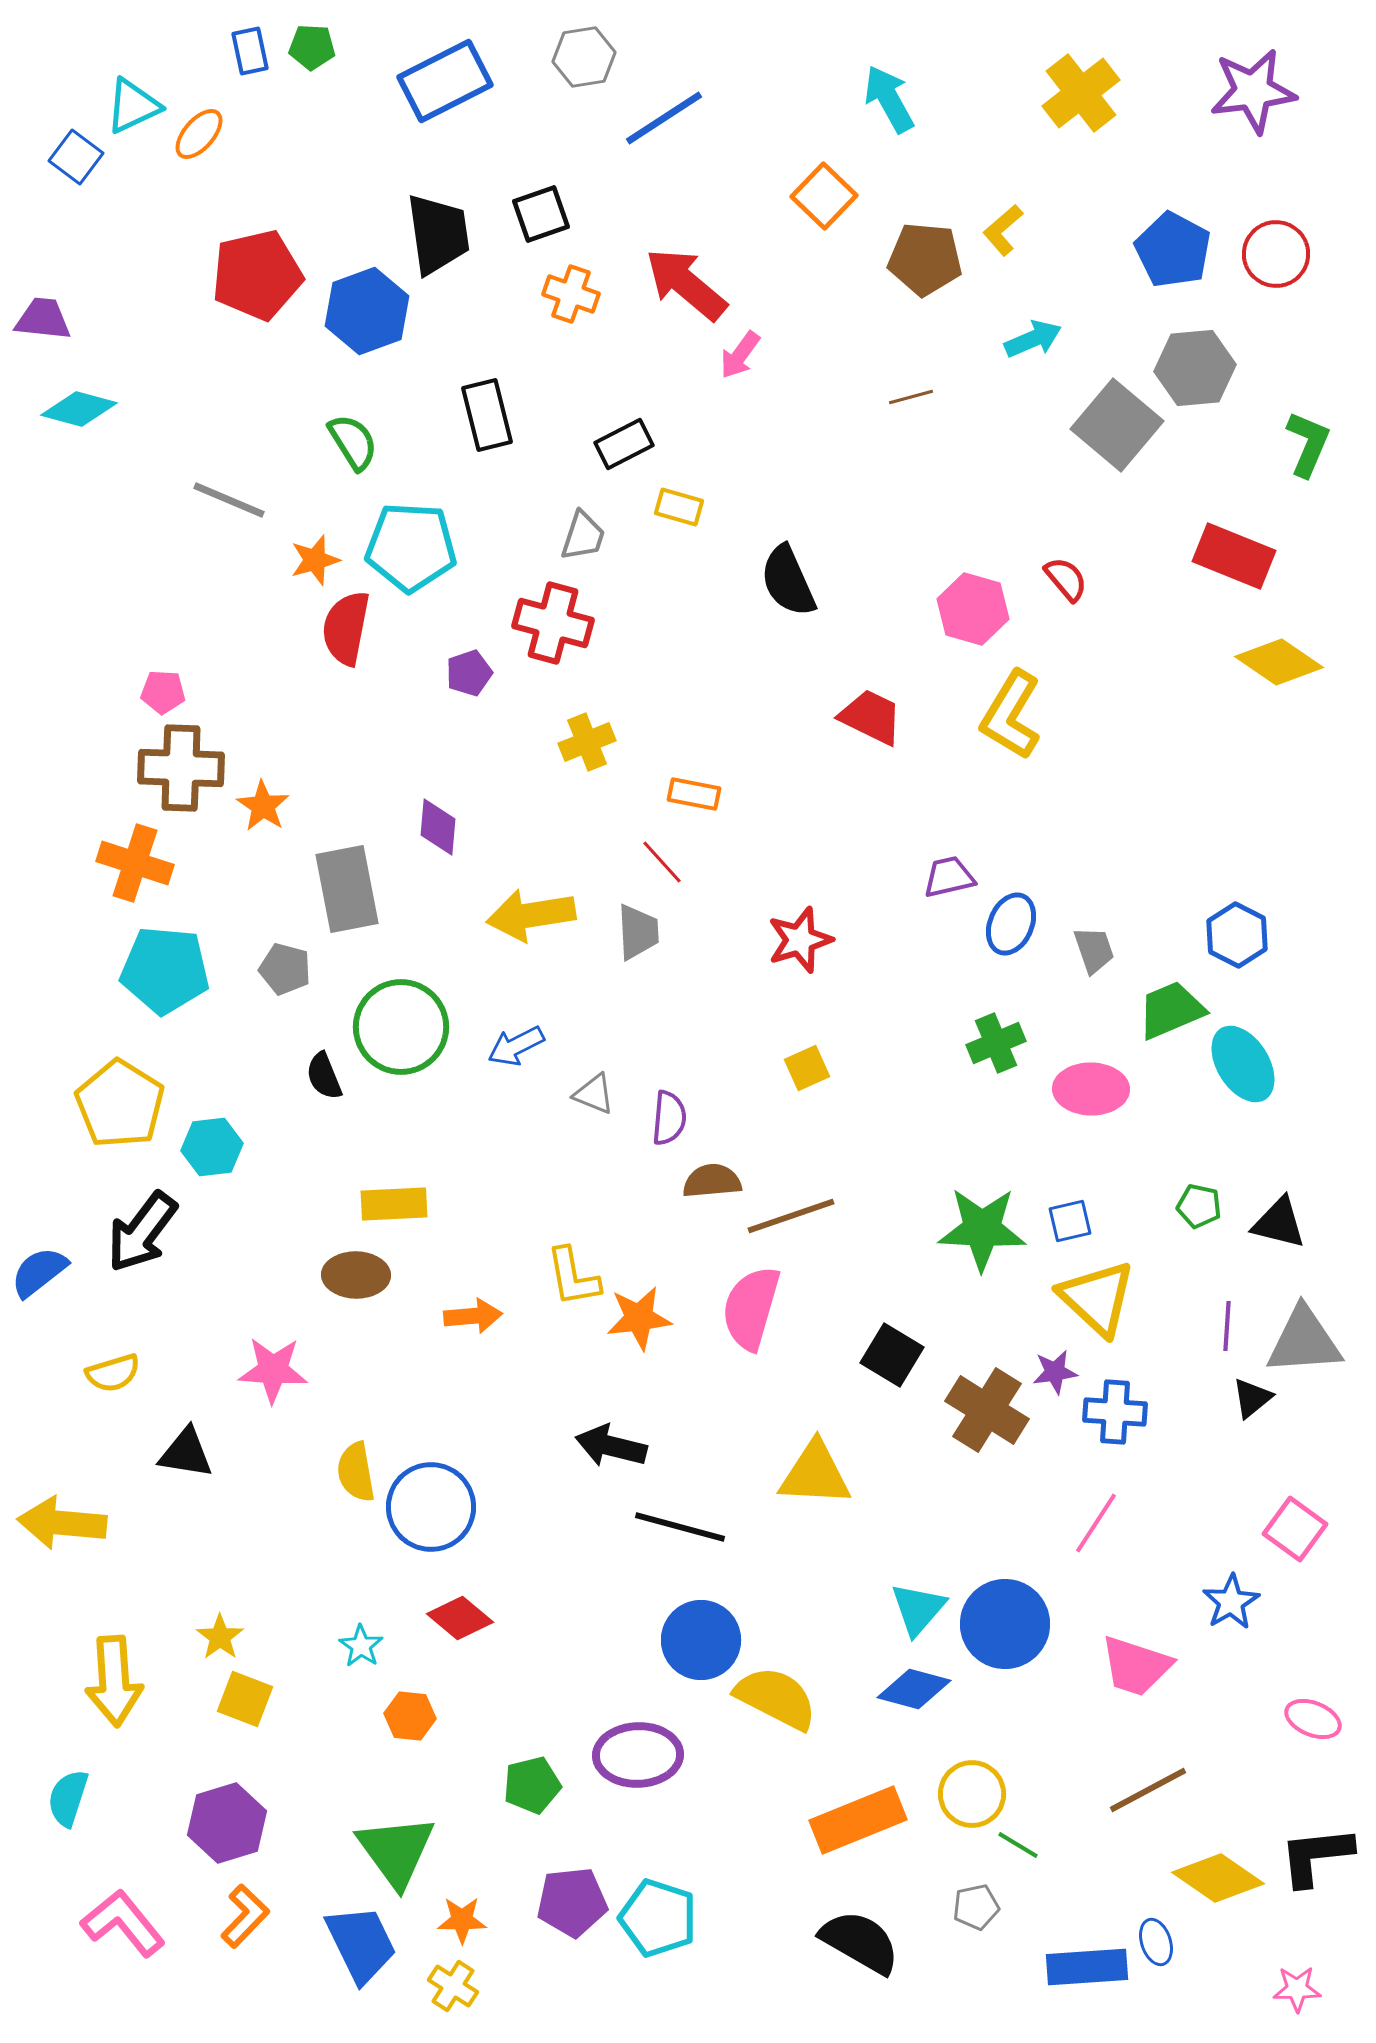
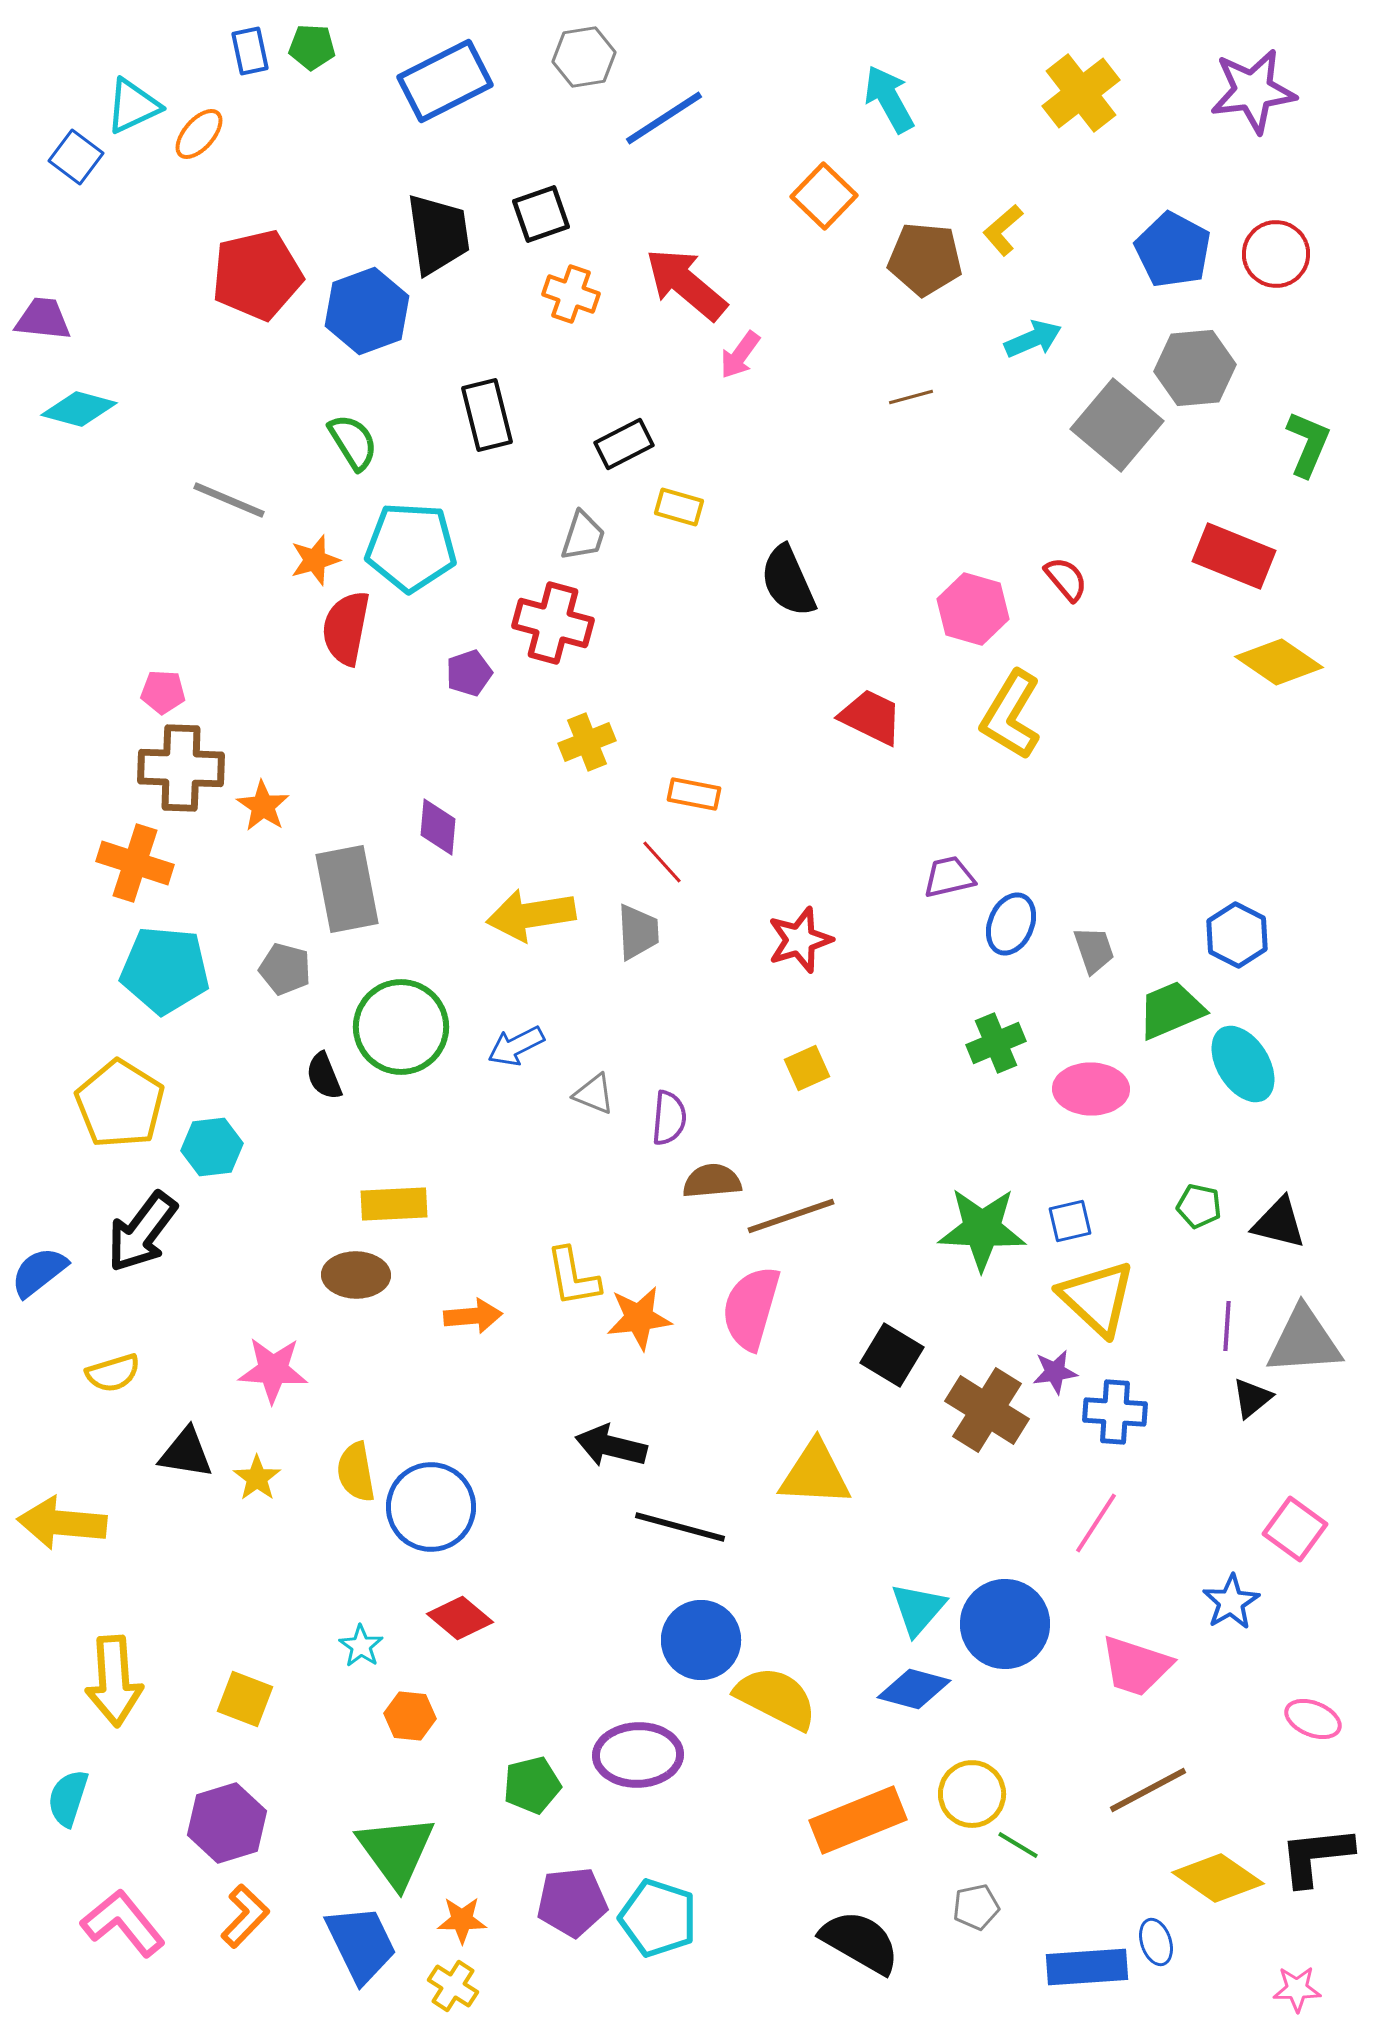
yellow star at (220, 1637): moved 37 px right, 159 px up
